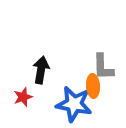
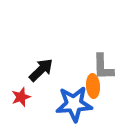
black arrow: rotated 36 degrees clockwise
red star: moved 2 px left
blue star: rotated 15 degrees counterclockwise
